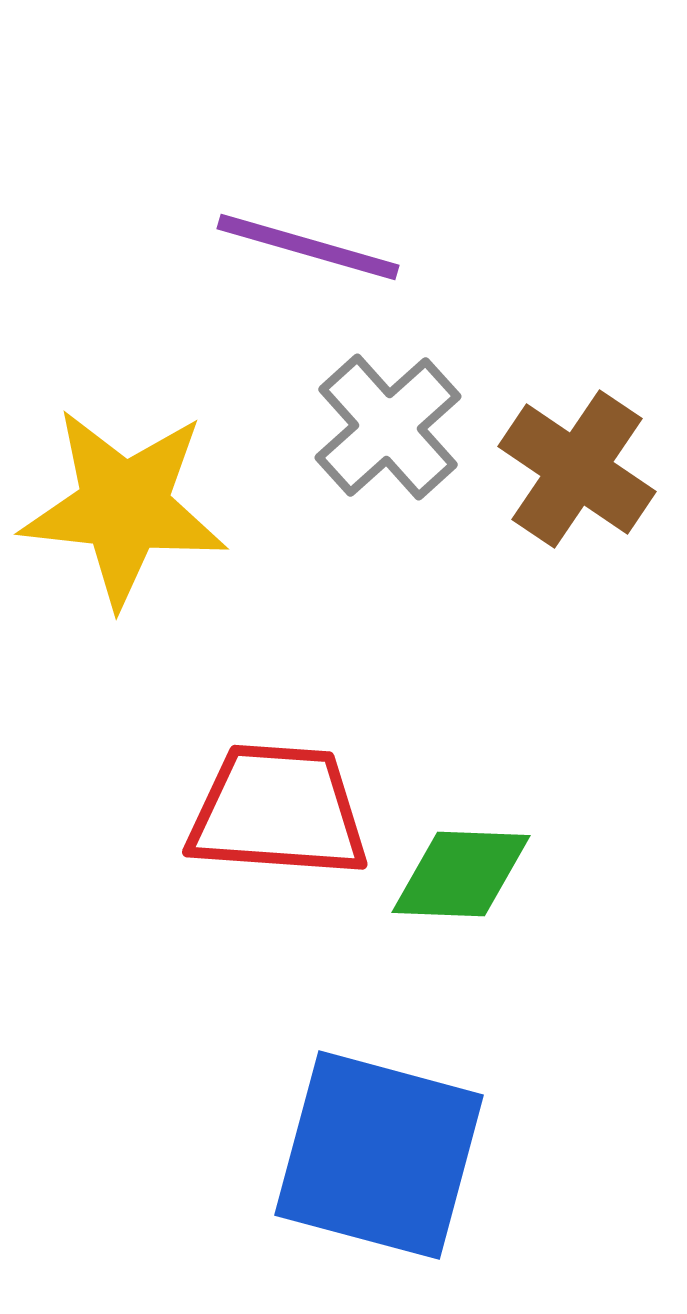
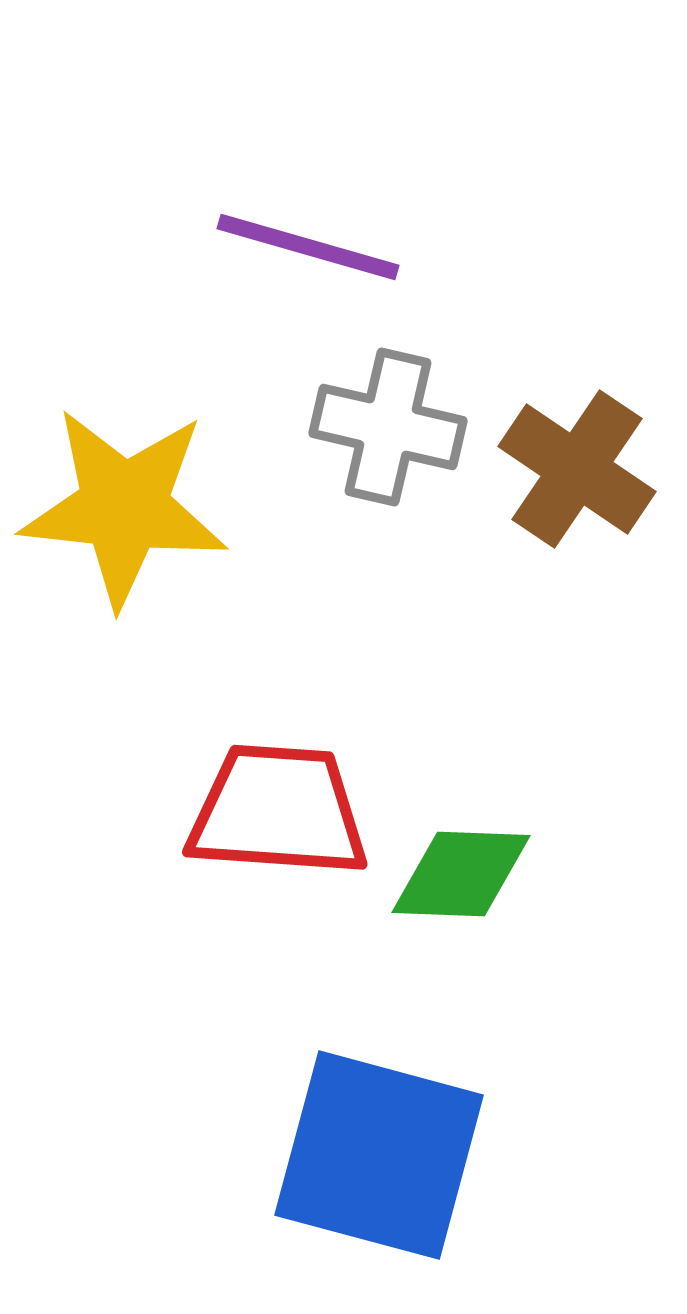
gray cross: rotated 35 degrees counterclockwise
